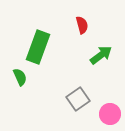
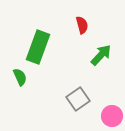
green arrow: rotated 10 degrees counterclockwise
pink circle: moved 2 px right, 2 px down
